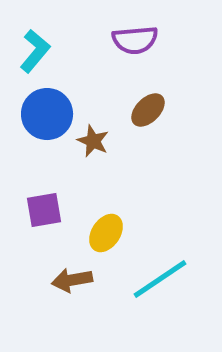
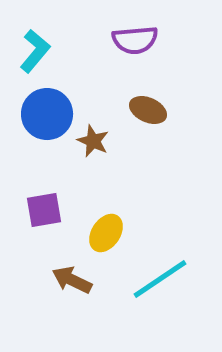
brown ellipse: rotated 69 degrees clockwise
brown arrow: rotated 36 degrees clockwise
